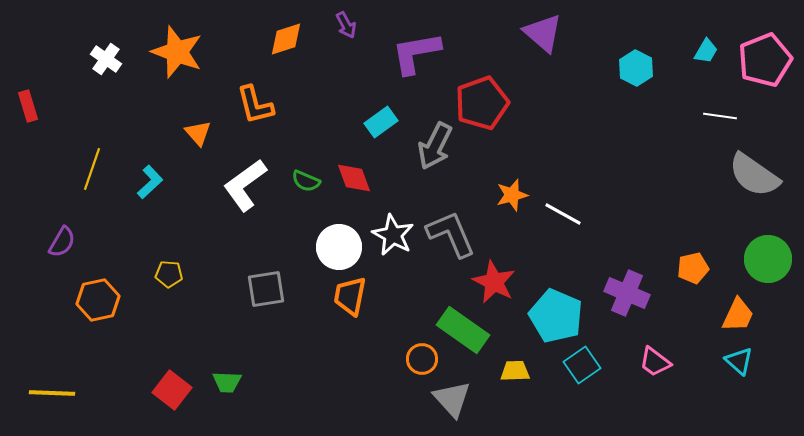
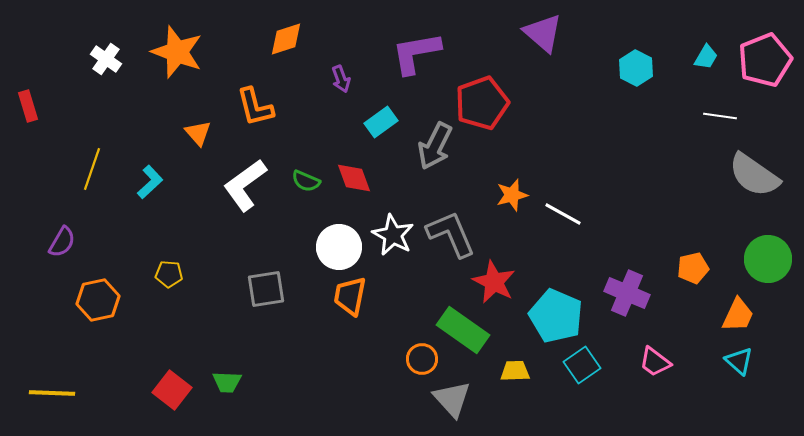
purple arrow at (346, 25): moved 5 px left, 54 px down; rotated 8 degrees clockwise
cyan trapezoid at (706, 51): moved 6 px down
orange L-shape at (255, 105): moved 2 px down
